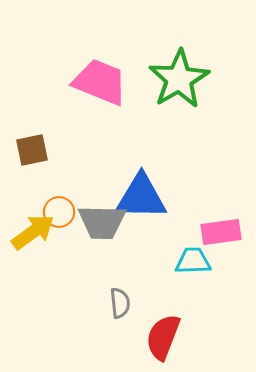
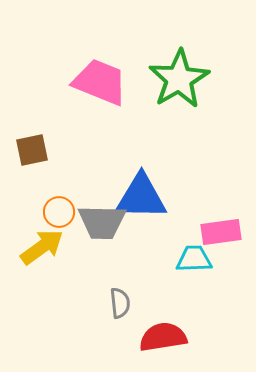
yellow arrow: moved 9 px right, 15 px down
cyan trapezoid: moved 1 px right, 2 px up
red semicircle: rotated 60 degrees clockwise
